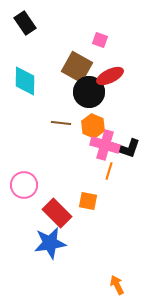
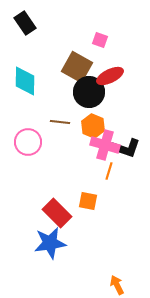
brown line: moved 1 px left, 1 px up
pink circle: moved 4 px right, 43 px up
